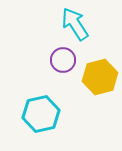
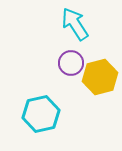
purple circle: moved 8 px right, 3 px down
